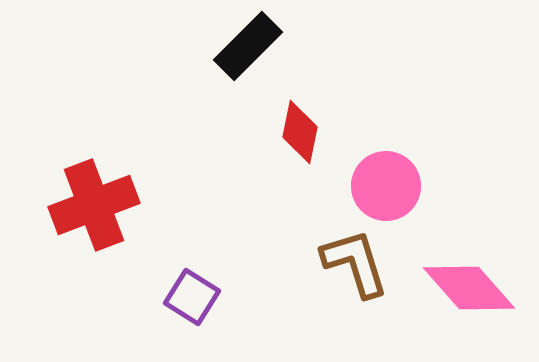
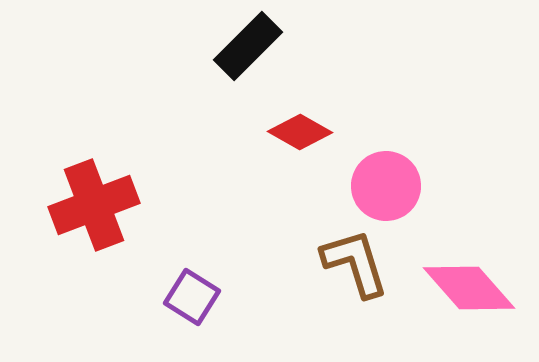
red diamond: rotated 72 degrees counterclockwise
